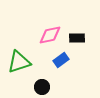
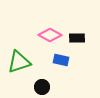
pink diamond: rotated 40 degrees clockwise
blue rectangle: rotated 49 degrees clockwise
